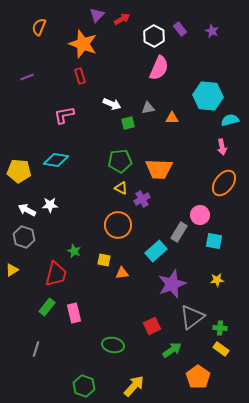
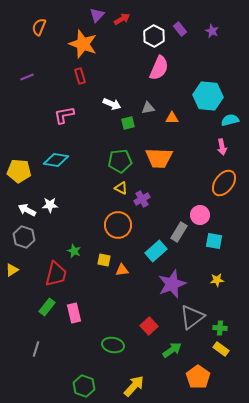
orange trapezoid at (159, 169): moved 11 px up
orange triangle at (122, 273): moved 3 px up
red square at (152, 326): moved 3 px left; rotated 18 degrees counterclockwise
